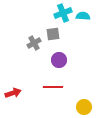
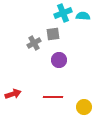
red line: moved 10 px down
red arrow: moved 1 px down
